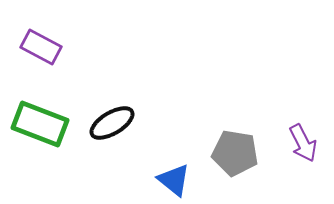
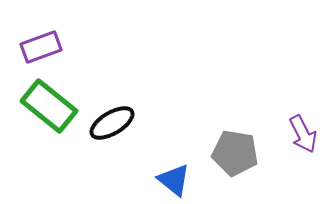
purple rectangle: rotated 48 degrees counterclockwise
green rectangle: moved 9 px right, 18 px up; rotated 18 degrees clockwise
purple arrow: moved 9 px up
